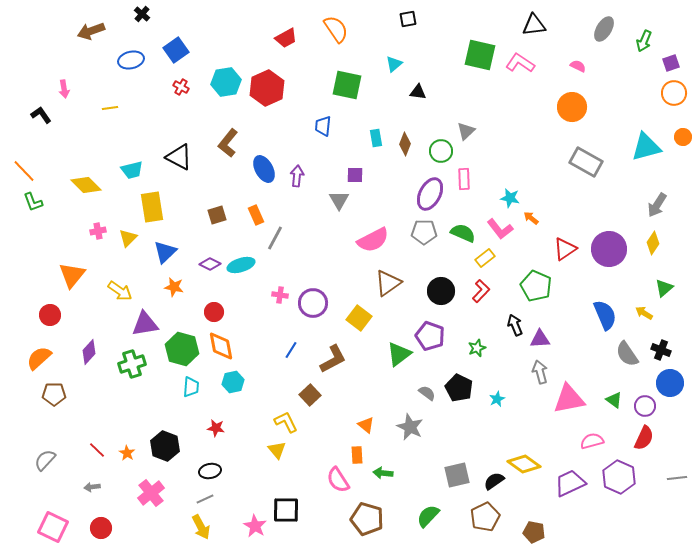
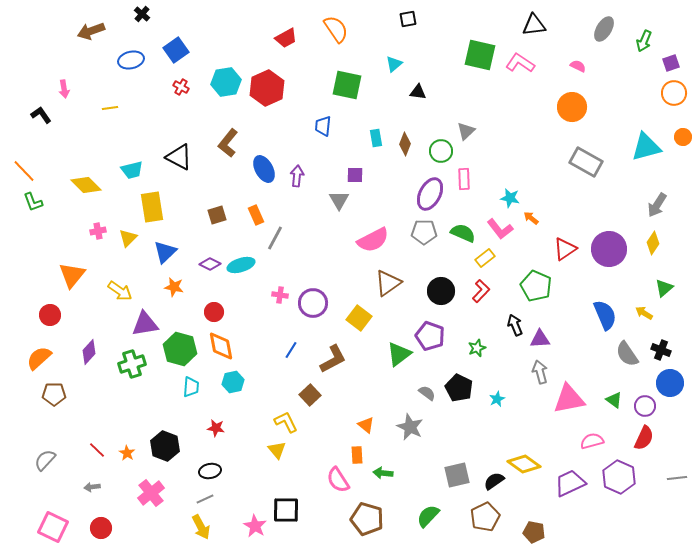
green hexagon at (182, 349): moved 2 px left
